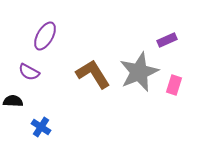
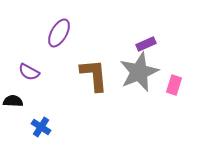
purple ellipse: moved 14 px right, 3 px up
purple rectangle: moved 21 px left, 4 px down
brown L-shape: moved 1 px right, 1 px down; rotated 27 degrees clockwise
